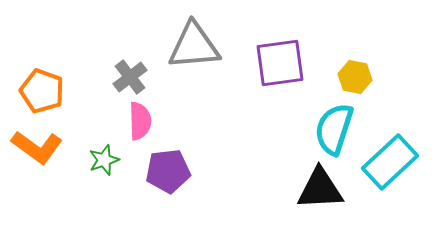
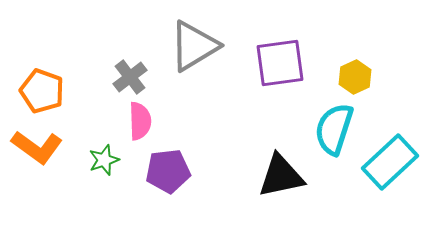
gray triangle: rotated 26 degrees counterclockwise
yellow hexagon: rotated 24 degrees clockwise
black triangle: moved 39 px left, 13 px up; rotated 9 degrees counterclockwise
